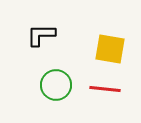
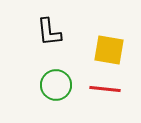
black L-shape: moved 8 px right, 3 px up; rotated 96 degrees counterclockwise
yellow square: moved 1 px left, 1 px down
